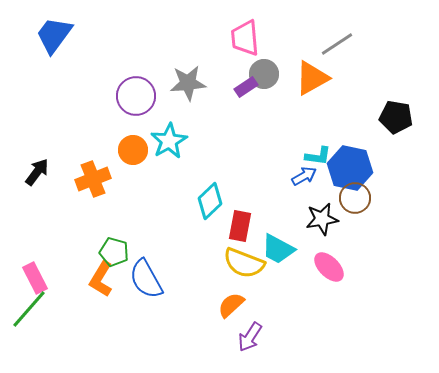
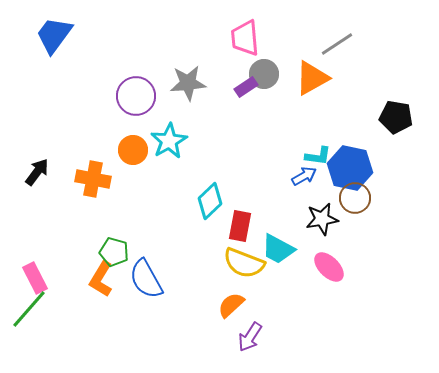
orange cross: rotated 32 degrees clockwise
